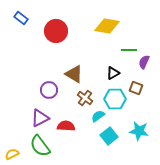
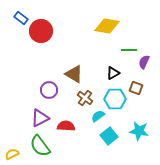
red circle: moved 15 px left
